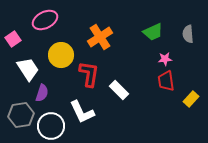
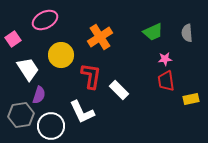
gray semicircle: moved 1 px left, 1 px up
red L-shape: moved 2 px right, 2 px down
purple semicircle: moved 3 px left, 2 px down
yellow rectangle: rotated 35 degrees clockwise
